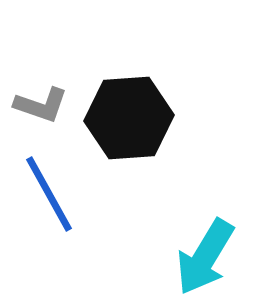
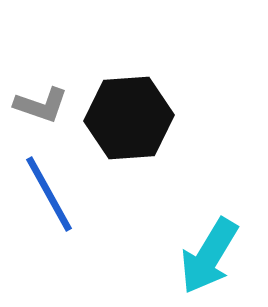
cyan arrow: moved 4 px right, 1 px up
